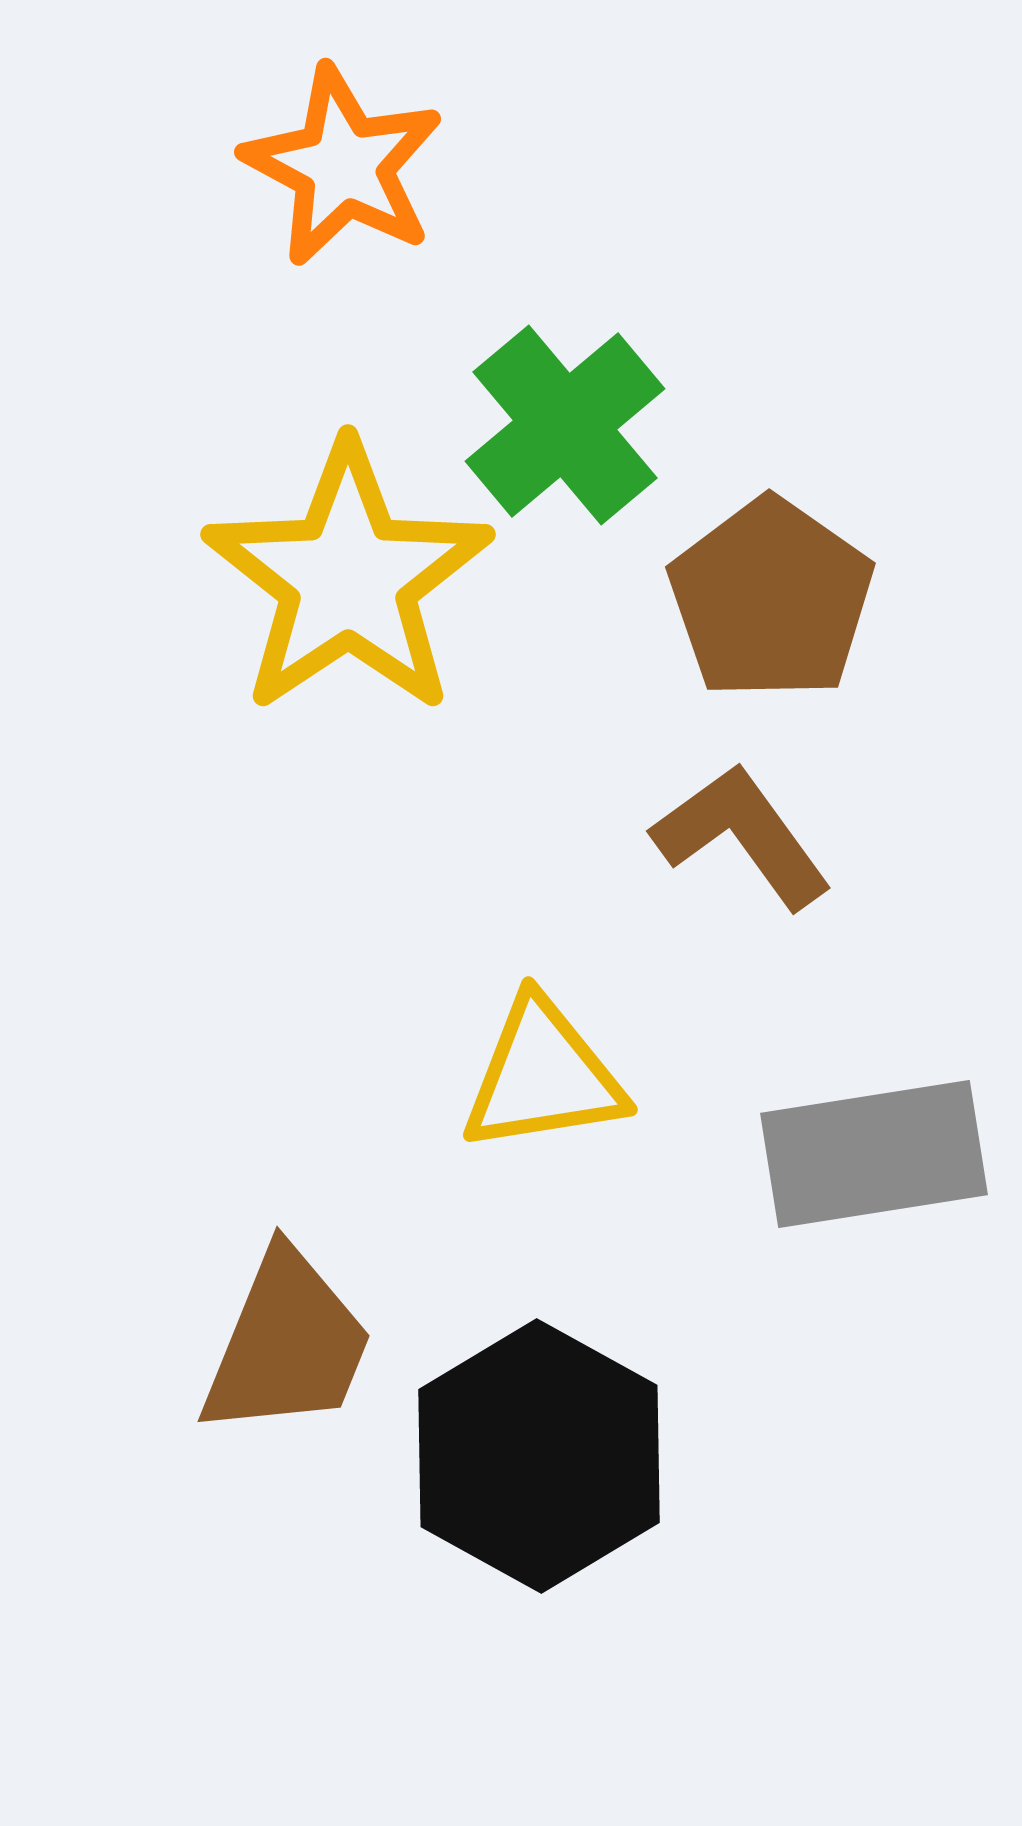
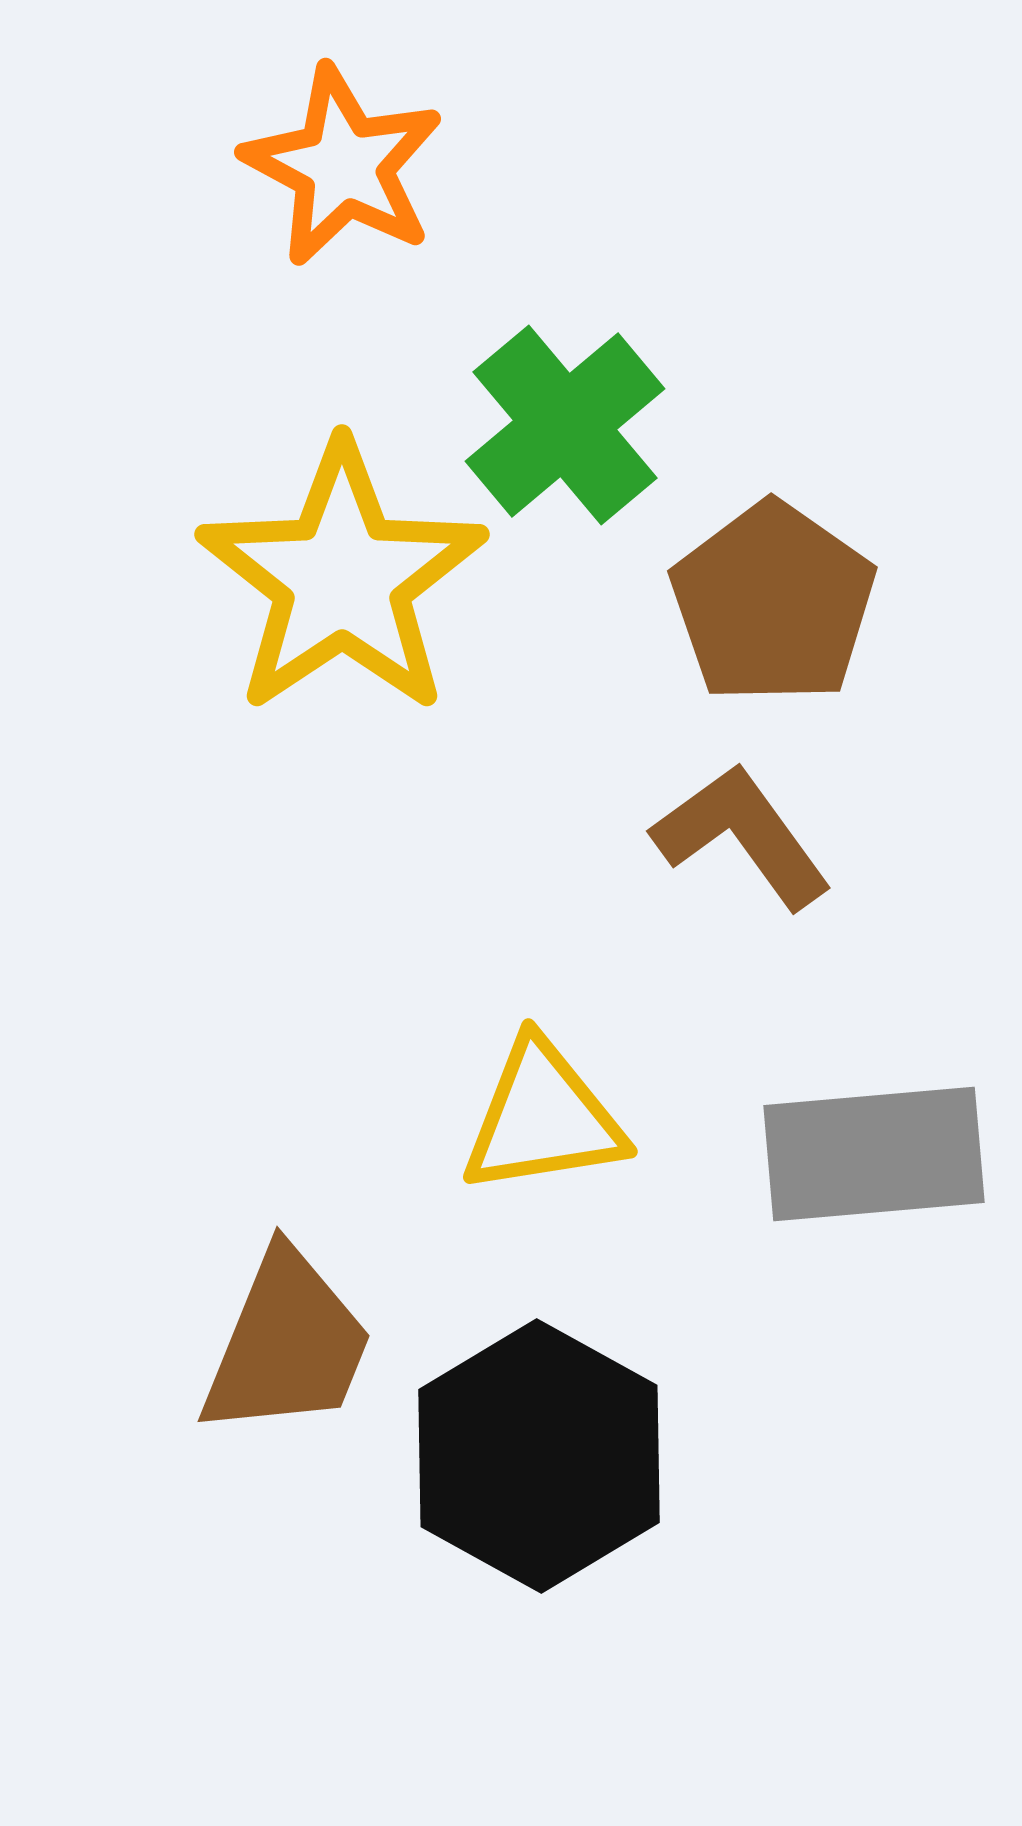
yellow star: moved 6 px left
brown pentagon: moved 2 px right, 4 px down
yellow triangle: moved 42 px down
gray rectangle: rotated 4 degrees clockwise
